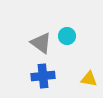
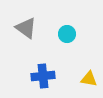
cyan circle: moved 2 px up
gray triangle: moved 15 px left, 15 px up
